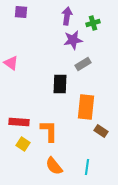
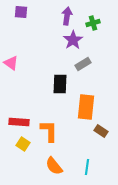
purple star: rotated 24 degrees counterclockwise
